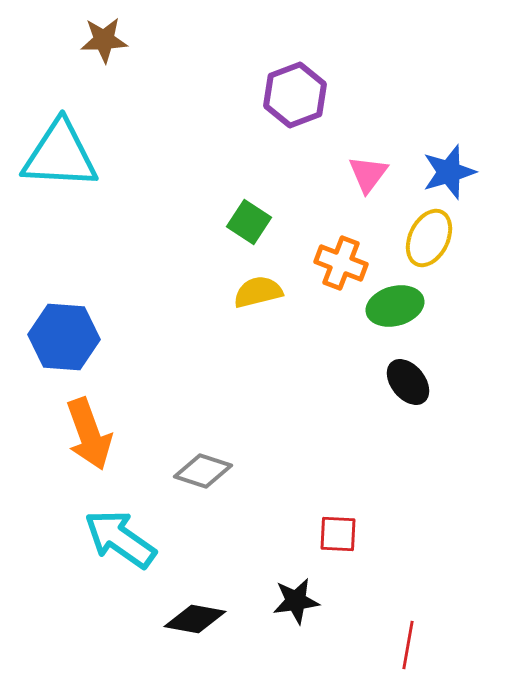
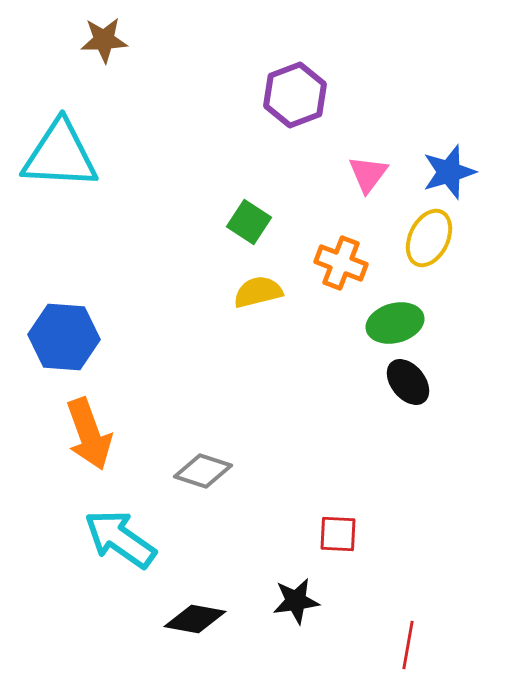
green ellipse: moved 17 px down
